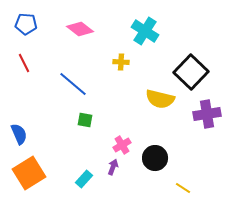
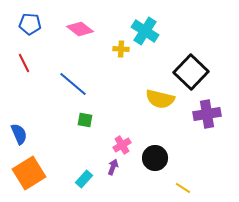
blue pentagon: moved 4 px right
yellow cross: moved 13 px up
